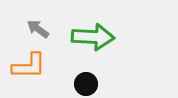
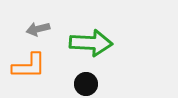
gray arrow: rotated 50 degrees counterclockwise
green arrow: moved 2 px left, 6 px down
